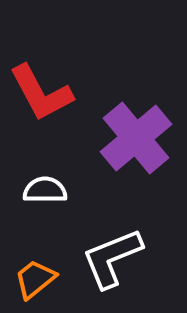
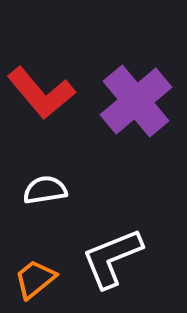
red L-shape: rotated 12 degrees counterclockwise
purple cross: moved 37 px up
white semicircle: rotated 9 degrees counterclockwise
